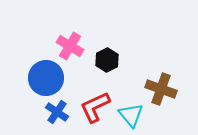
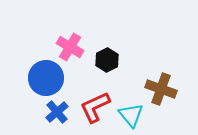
pink cross: moved 1 px down
blue cross: rotated 15 degrees clockwise
